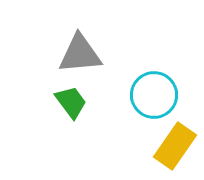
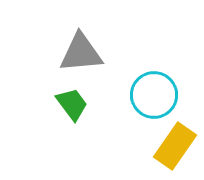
gray triangle: moved 1 px right, 1 px up
green trapezoid: moved 1 px right, 2 px down
